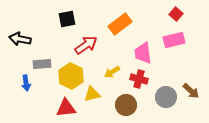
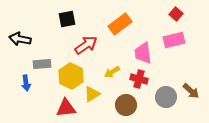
yellow triangle: rotated 18 degrees counterclockwise
